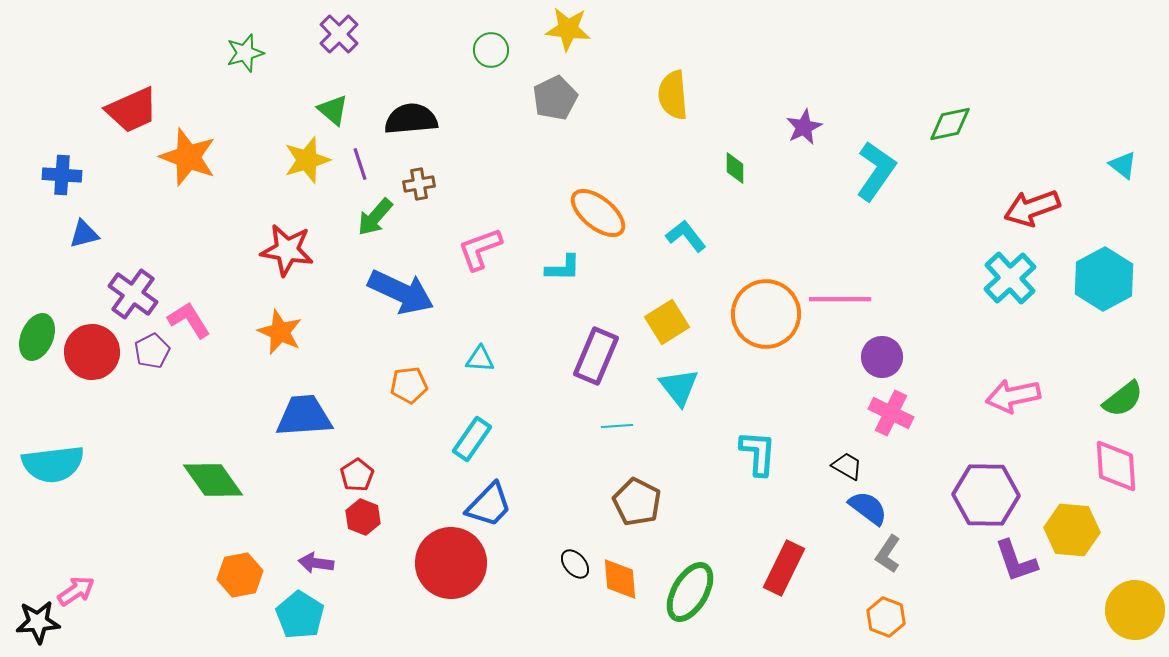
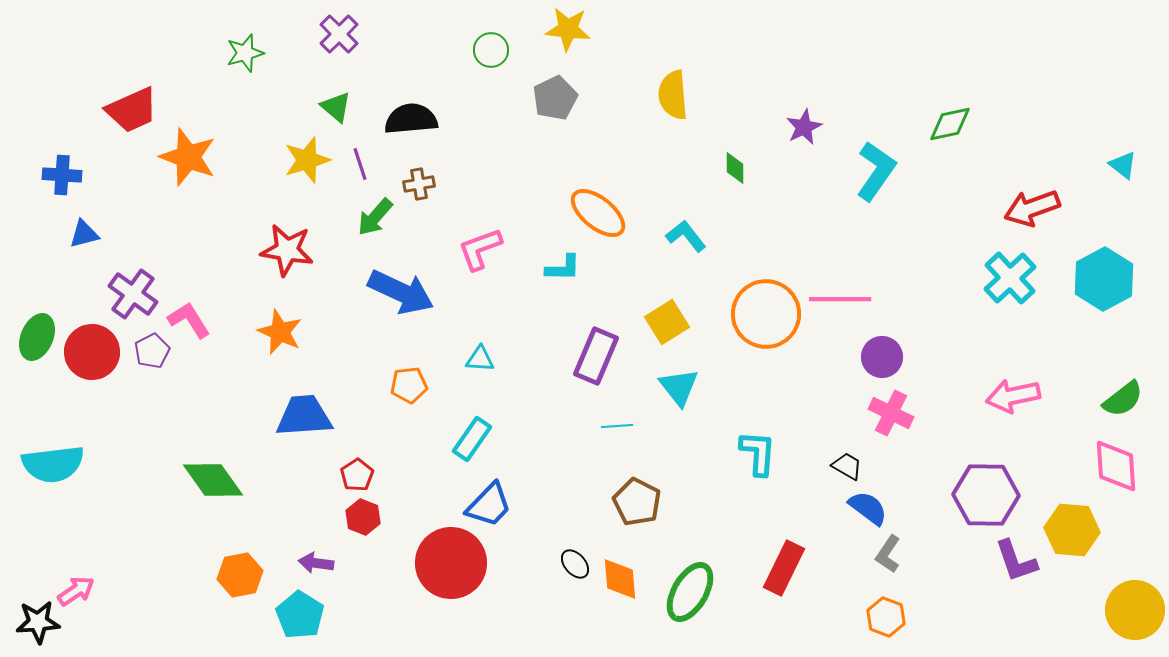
green triangle at (333, 110): moved 3 px right, 3 px up
